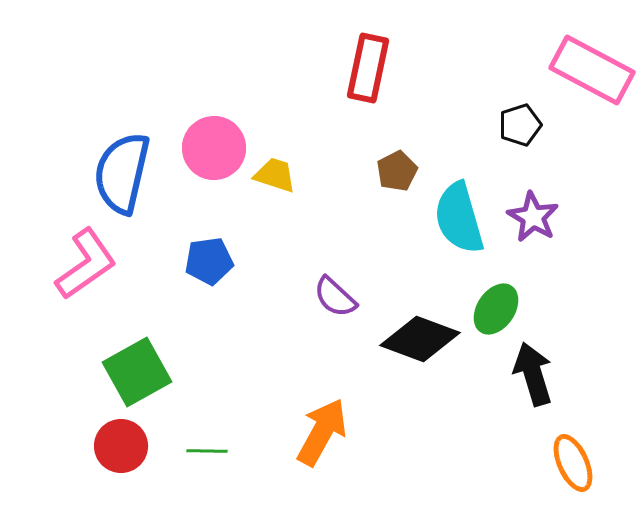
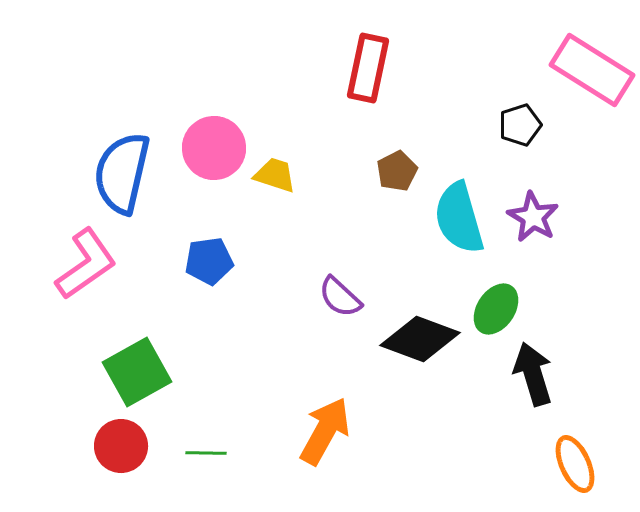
pink rectangle: rotated 4 degrees clockwise
purple semicircle: moved 5 px right
orange arrow: moved 3 px right, 1 px up
green line: moved 1 px left, 2 px down
orange ellipse: moved 2 px right, 1 px down
